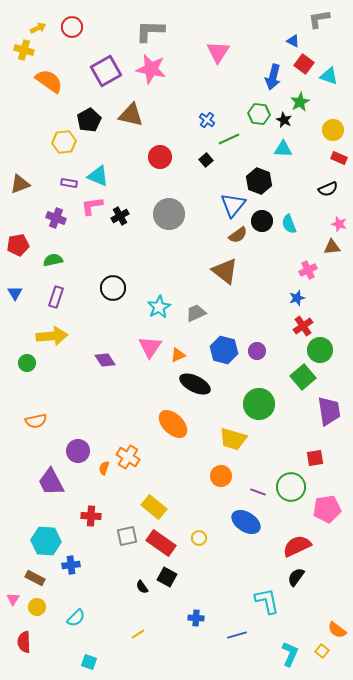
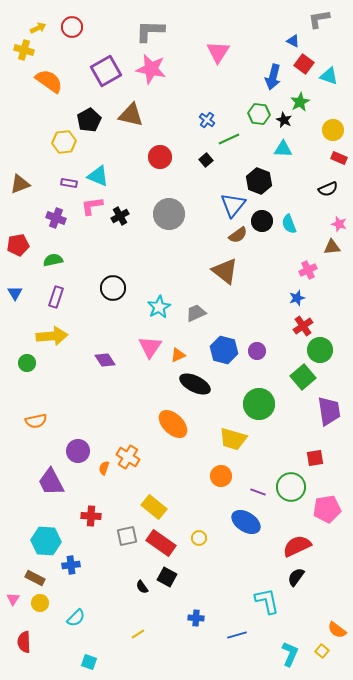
yellow circle at (37, 607): moved 3 px right, 4 px up
